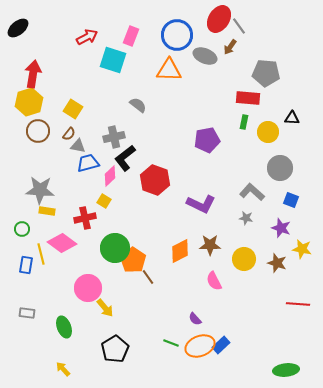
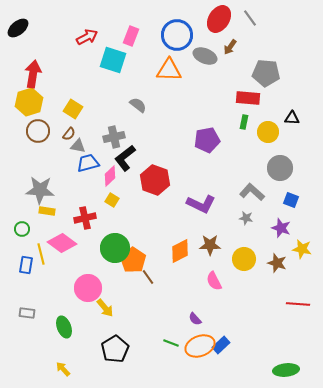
gray line at (239, 26): moved 11 px right, 8 px up
yellow square at (104, 201): moved 8 px right, 1 px up
